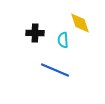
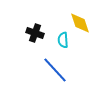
black cross: rotated 18 degrees clockwise
blue line: rotated 24 degrees clockwise
